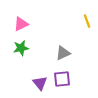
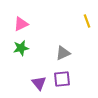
purple triangle: moved 1 px left
